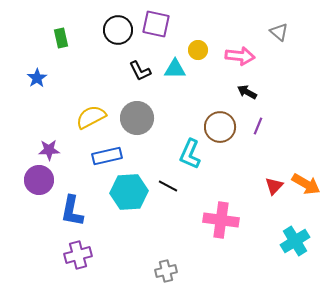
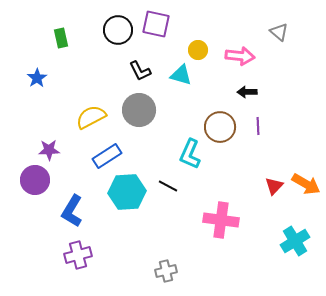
cyan triangle: moved 6 px right, 6 px down; rotated 15 degrees clockwise
black arrow: rotated 30 degrees counterclockwise
gray circle: moved 2 px right, 8 px up
purple line: rotated 24 degrees counterclockwise
blue rectangle: rotated 20 degrees counterclockwise
purple circle: moved 4 px left
cyan hexagon: moved 2 px left
blue L-shape: rotated 20 degrees clockwise
